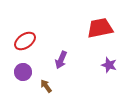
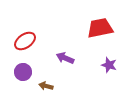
purple arrow: moved 4 px right, 2 px up; rotated 90 degrees clockwise
brown arrow: rotated 40 degrees counterclockwise
